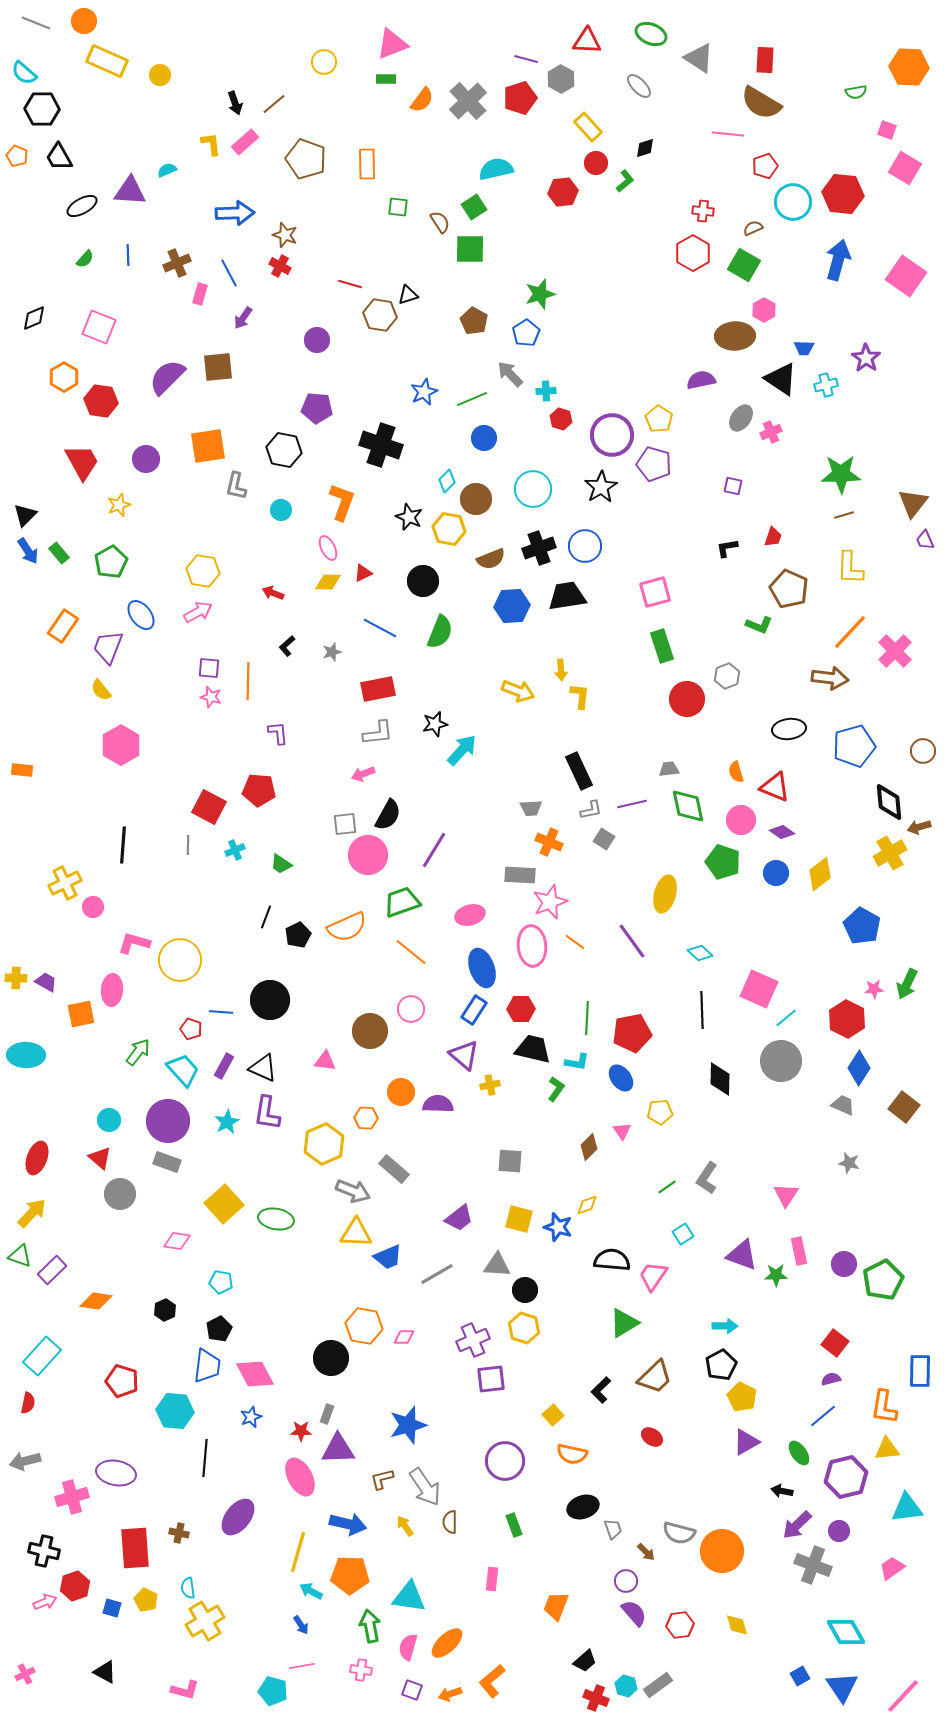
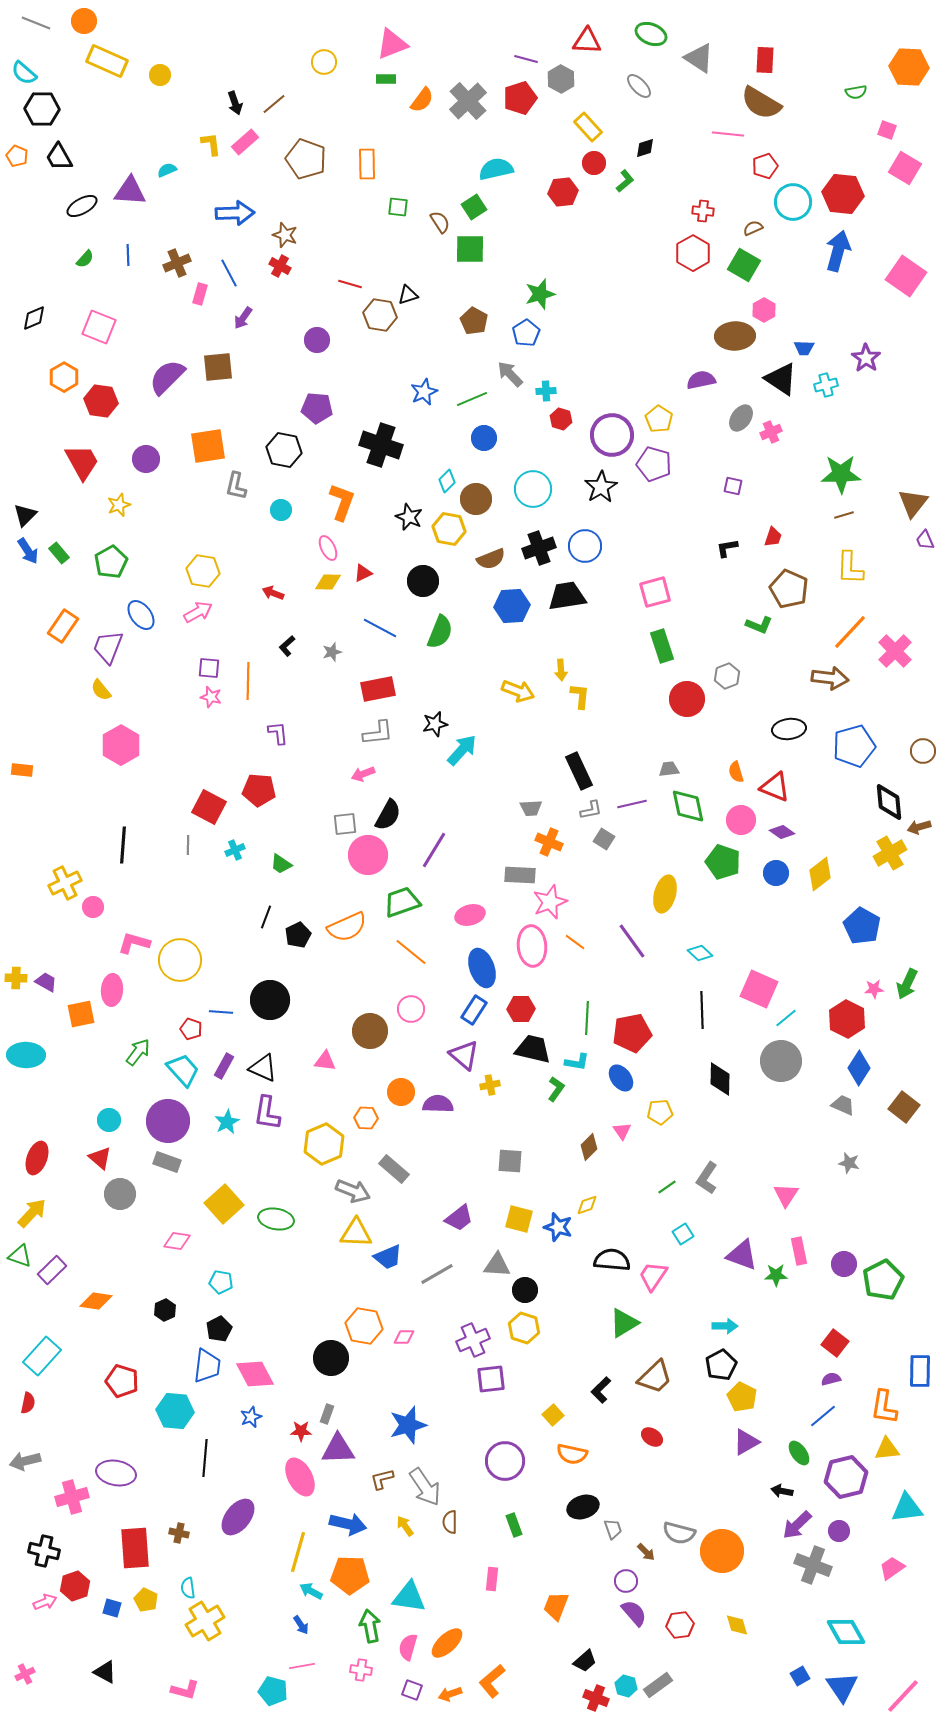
red circle at (596, 163): moved 2 px left
blue arrow at (838, 260): moved 9 px up
